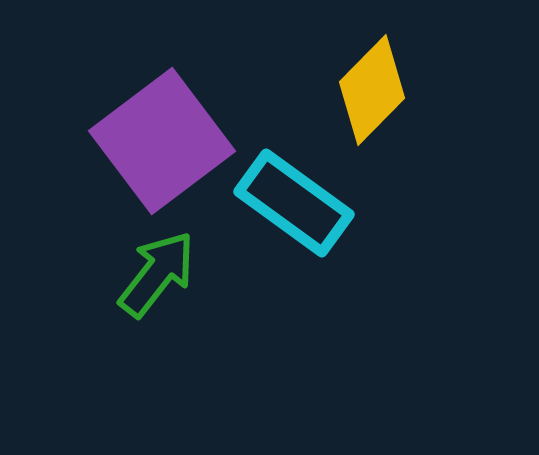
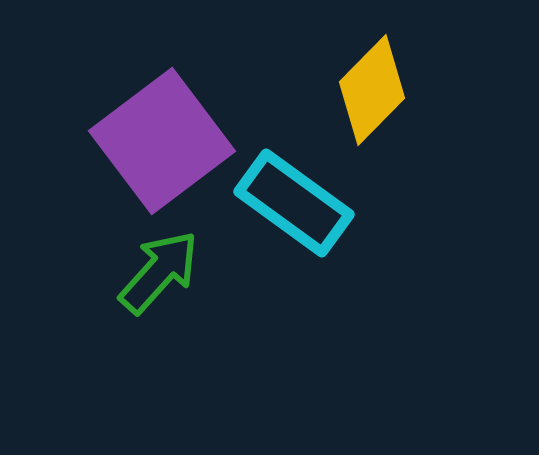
green arrow: moved 2 px right, 2 px up; rotated 4 degrees clockwise
